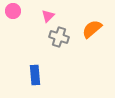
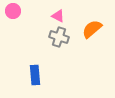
pink triangle: moved 10 px right; rotated 48 degrees counterclockwise
